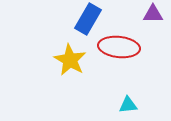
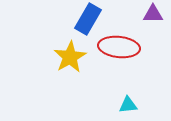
yellow star: moved 3 px up; rotated 12 degrees clockwise
